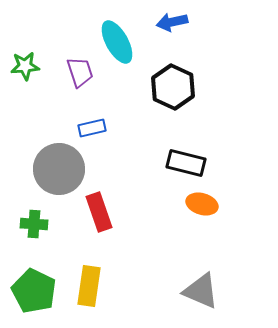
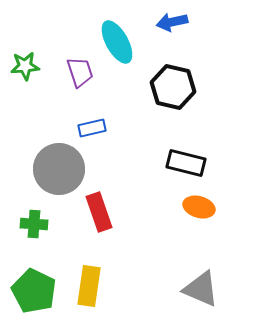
black hexagon: rotated 12 degrees counterclockwise
orange ellipse: moved 3 px left, 3 px down
gray triangle: moved 2 px up
